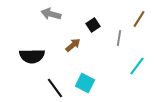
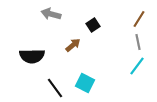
gray line: moved 19 px right, 4 px down; rotated 21 degrees counterclockwise
